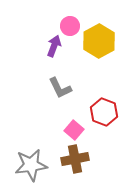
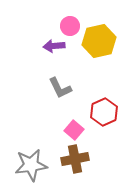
yellow hexagon: rotated 16 degrees clockwise
purple arrow: rotated 115 degrees counterclockwise
red hexagon: rotated 16 degrees clockwise
